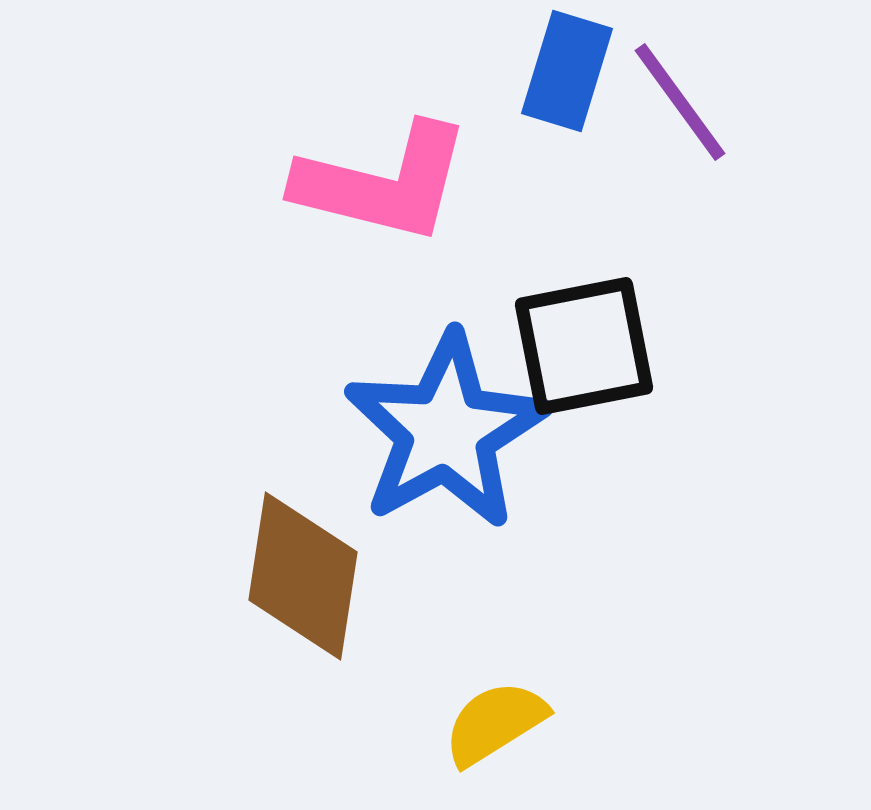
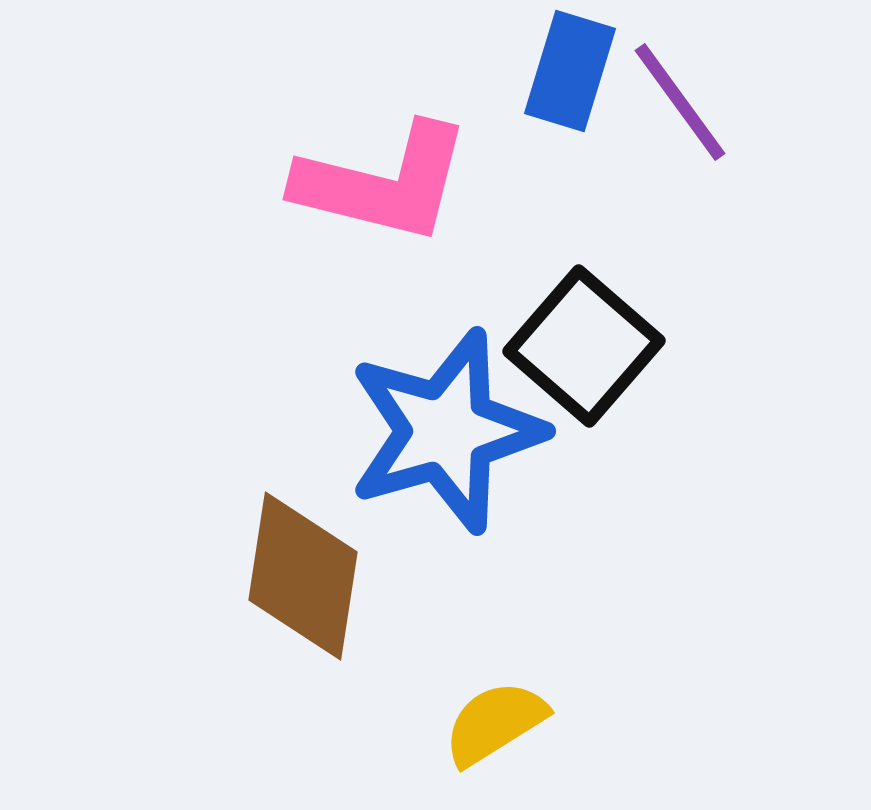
blue rectangle: moved 3 px right
black square: rotated 38 degrees counterclockwise
blue star: rotated 13 degrees clockwise
